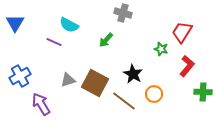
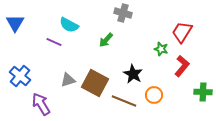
red L-shape: moved 5 px left
blue cross: rotated 20 degrees counterclockwise
orange circle: moved 1 px down
brown line: rotated 15 degrees counterclockwise
